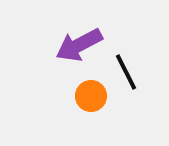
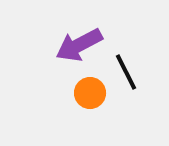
orange circle: moved 1 px left, 3 px up
